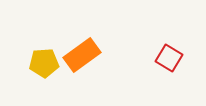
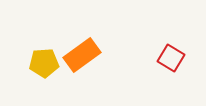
red square: moved 2 px right
